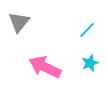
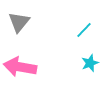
cyan line: moved 3 px left
pink arrow: moved 25 px left; rotated 16 degrees counterclockwise
